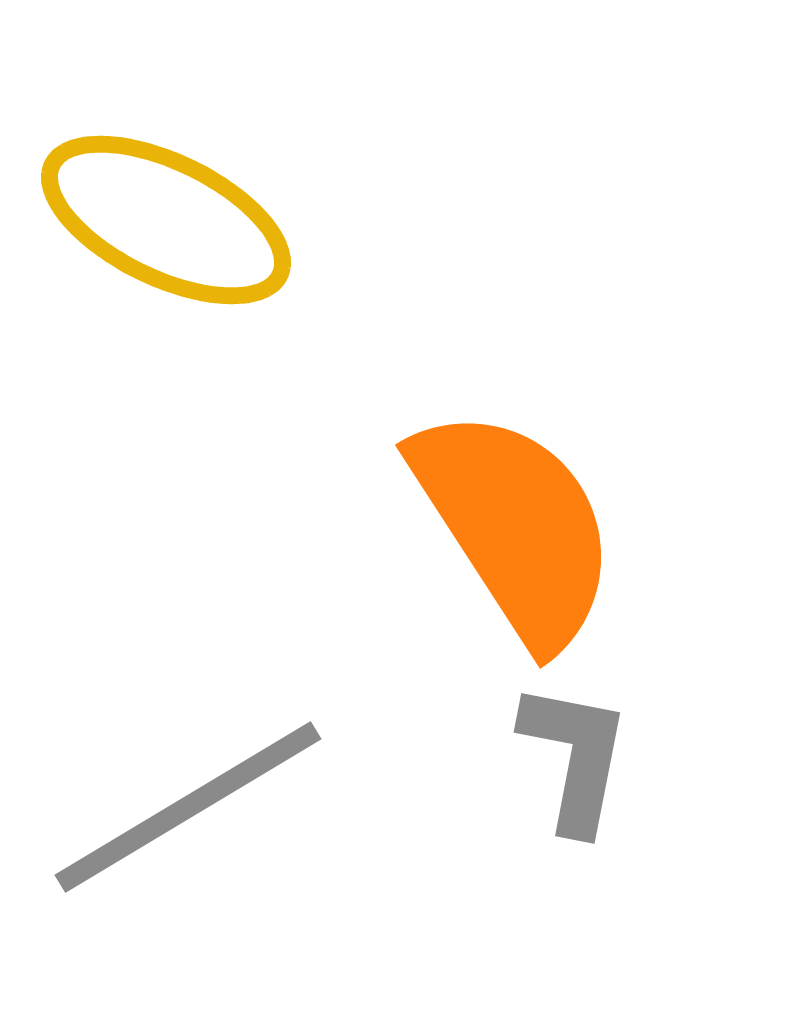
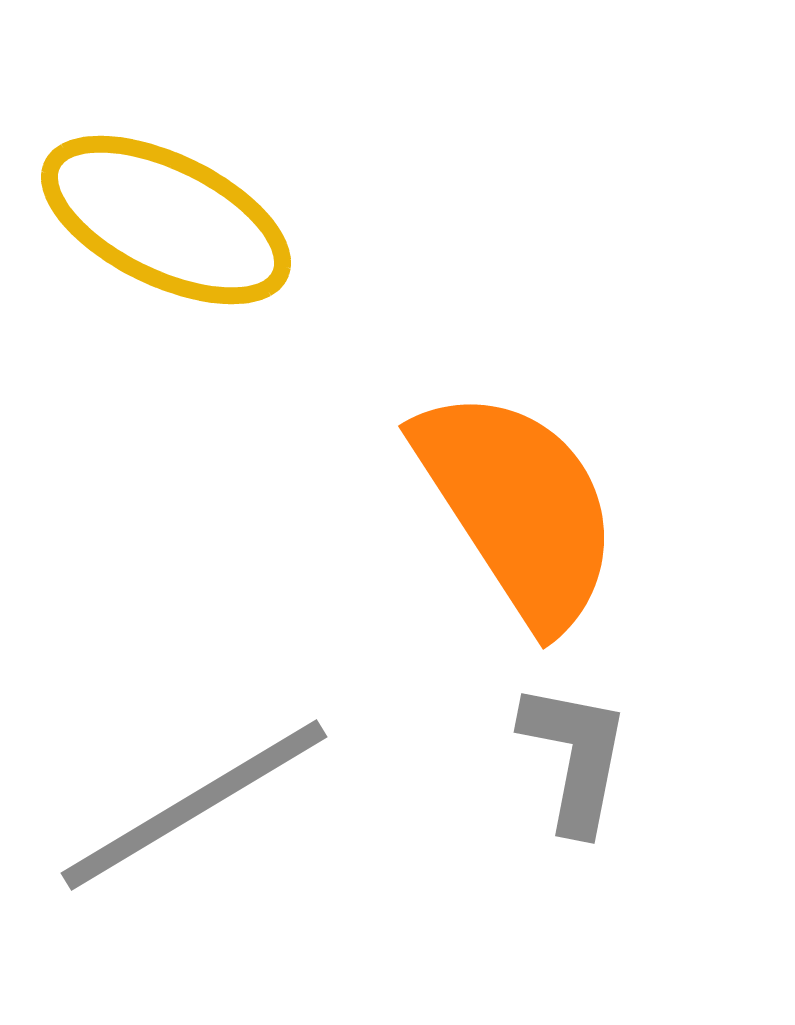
orange semicircle: moved 3 px right, 19 px up
gray line: moved 6 px right, 2 px up
